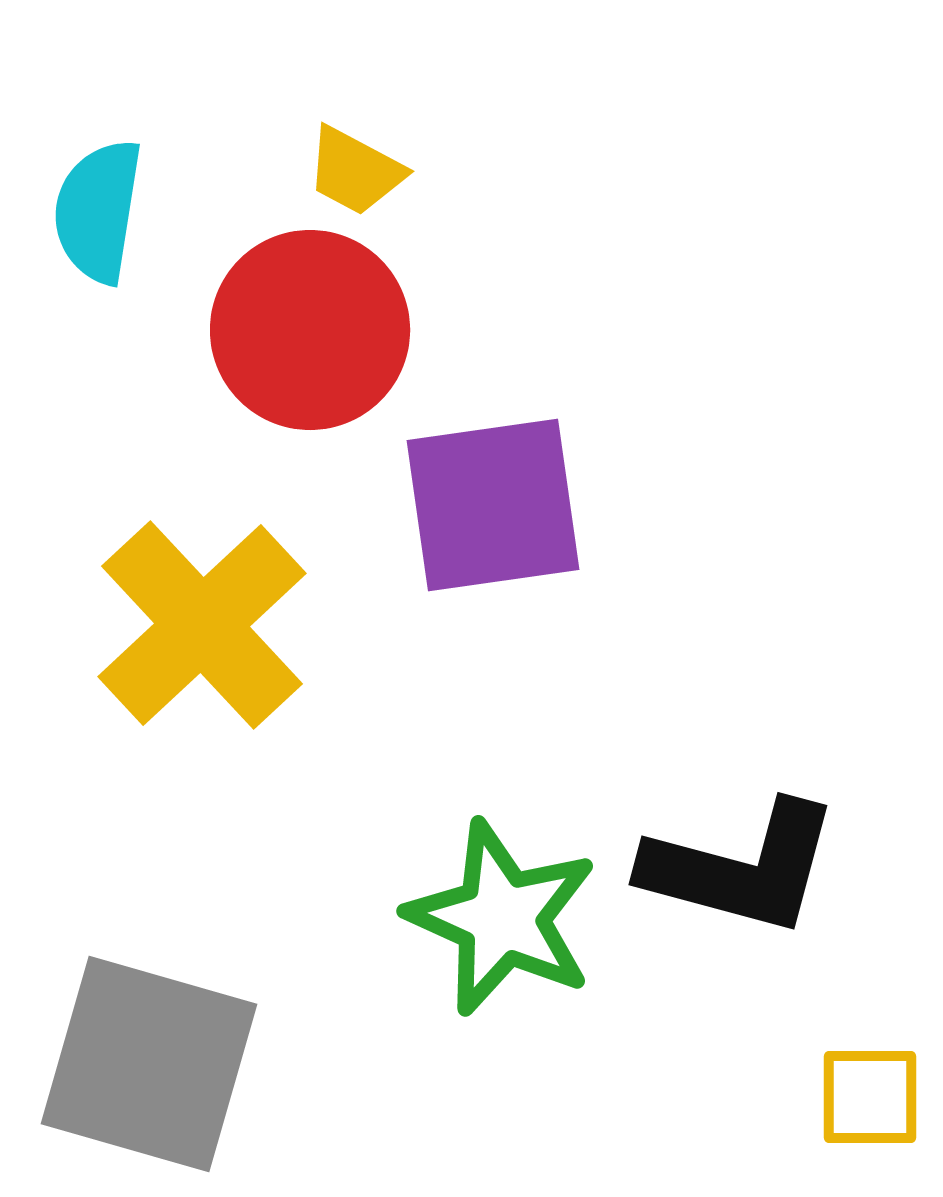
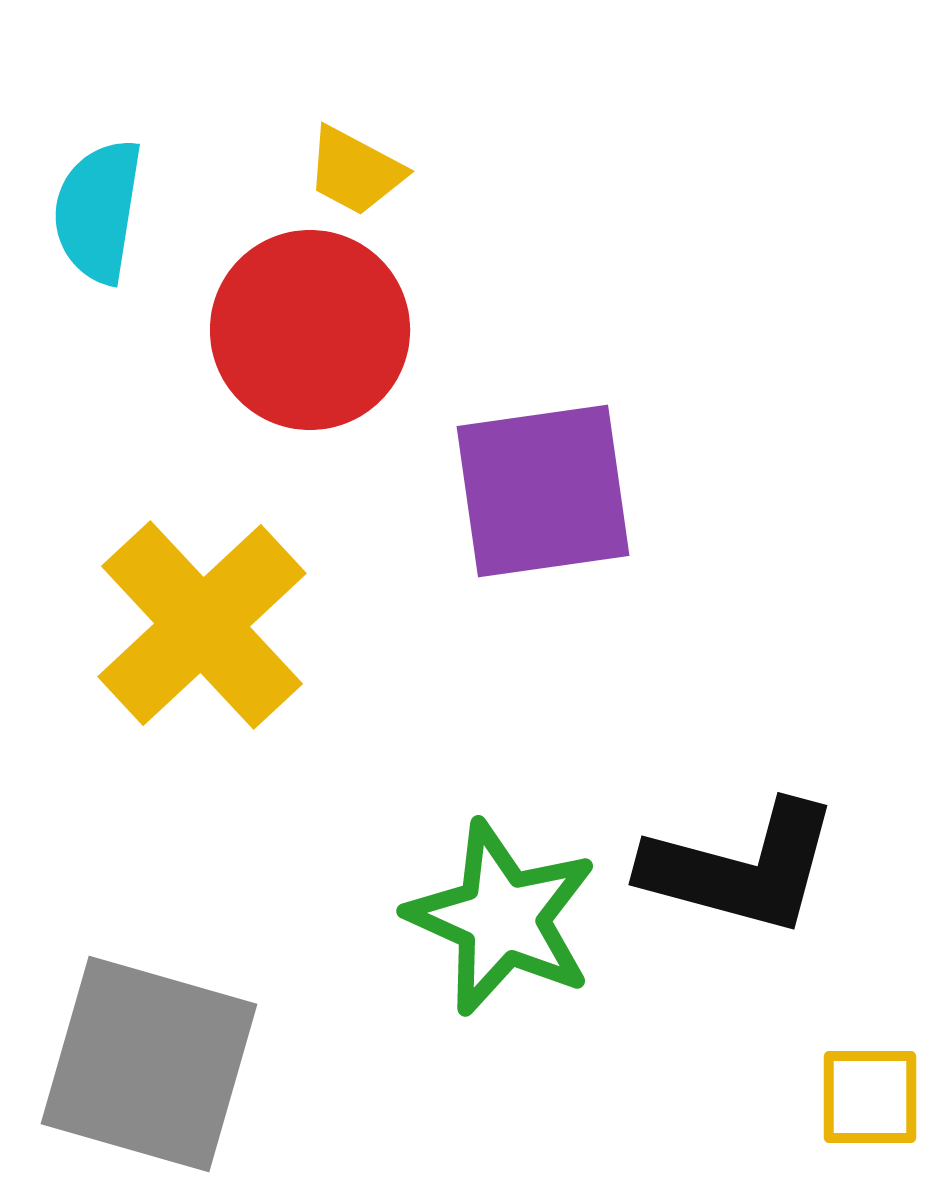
purple square: moved 50 px right, 14 px up
